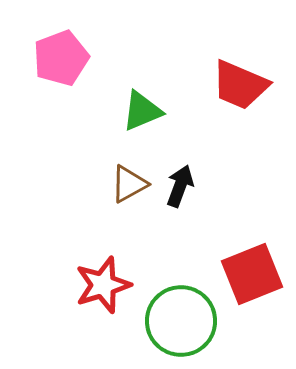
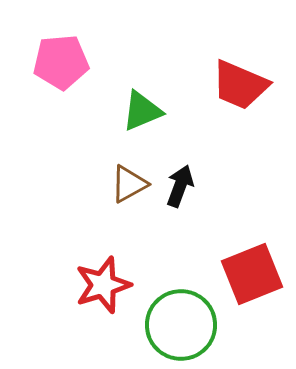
pink pentagon: moved 4 px down; rotated 16 degrees clockwise
green circle: moved 4 px down
